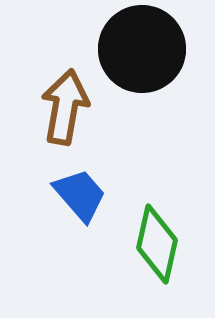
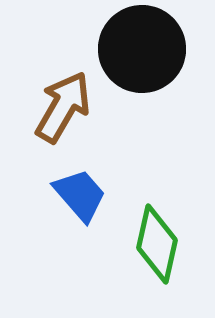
brown arrow: moved 2 px left; rotated 20 degrees clockwise
